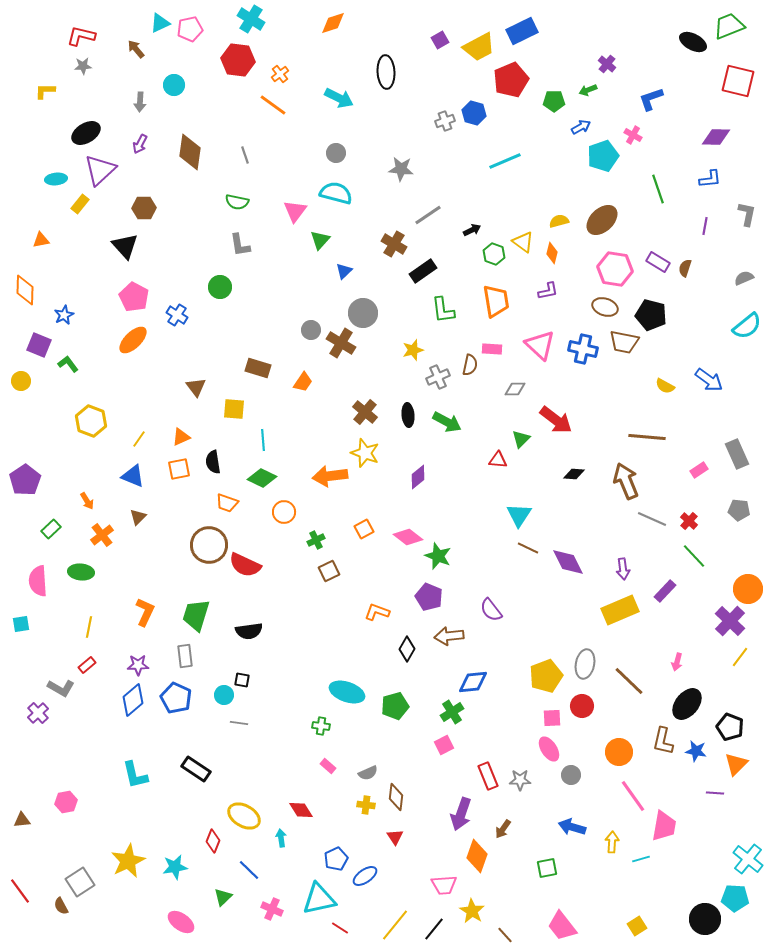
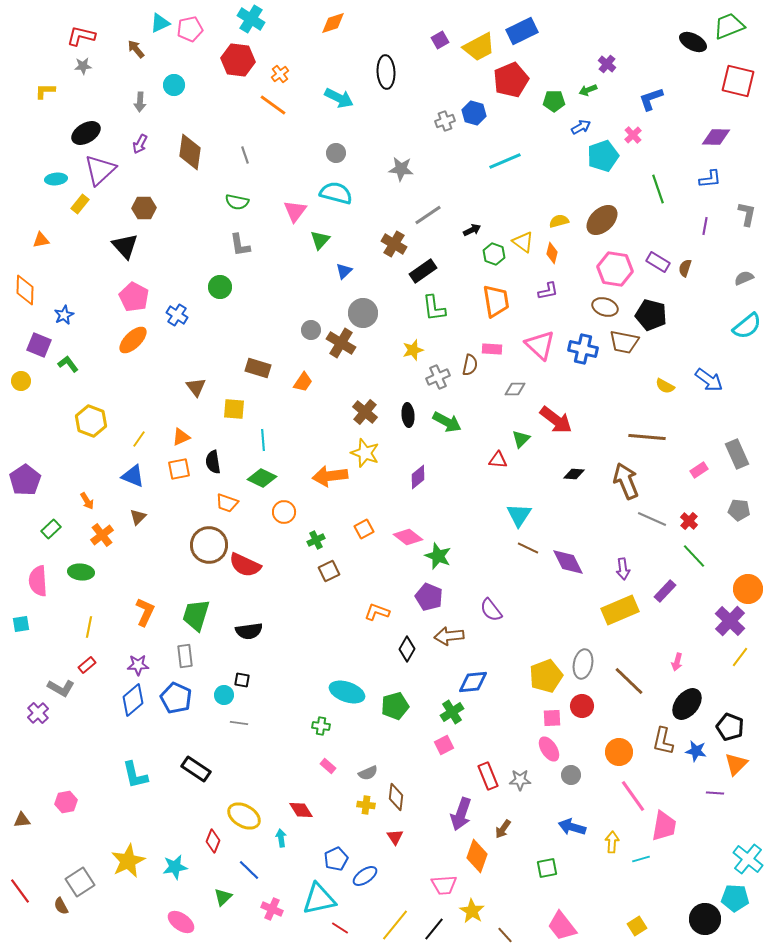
pink cross at (633, 135): rotated 18 degrees clockwise
green L-shape at (443, 310): moved 9 px left, 2 px up
gray ellipse at (585, 664): moved 2 px left
